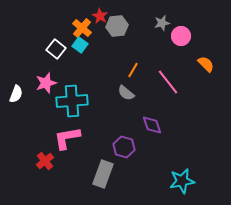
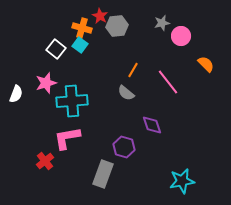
orange cross: rotated 24 degrees counterclockwise
